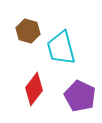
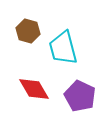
cyan trapezoid: moved 2 px right
red diamond: rotated 68 degrees counterclockwise
